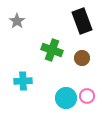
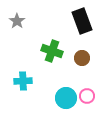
green cross: moved 1 px down
